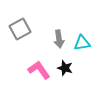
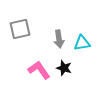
gray square: rotated 15 degrees clockwise
black star: moved 1 px left
